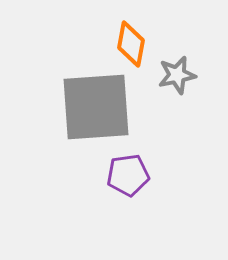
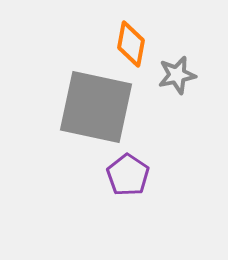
gray square: rotated 16 degrees clockwise
purple pentagon: rotated 30 degrees counterclockwise
